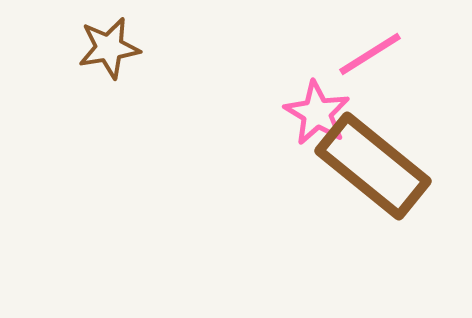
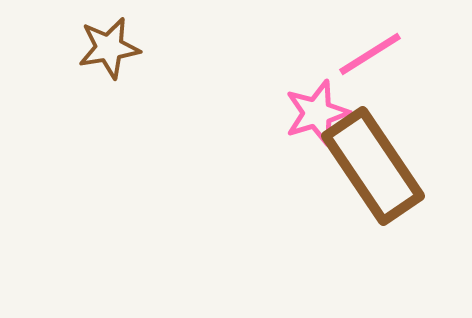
pink star: rotated 24 degrees clockwise
brown rectangle: rotated 17 degrees clockwise
